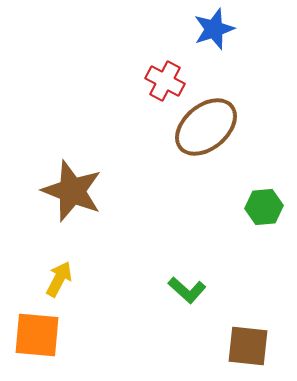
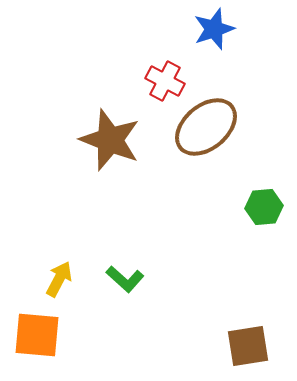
brown star: moved 38 px right, 51 px up
green L-shape: moved 62 px left, 11 px up
brown square: rotated 15 degrees counterclockwise
